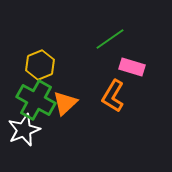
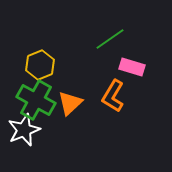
orange triangle: moved 5 px right
